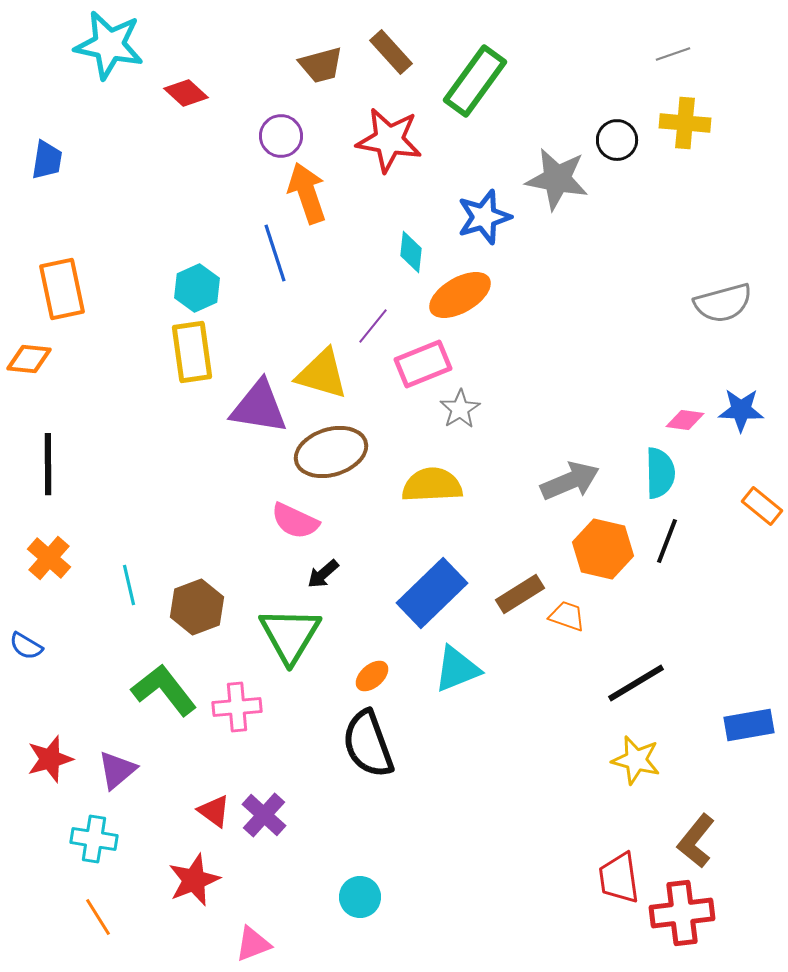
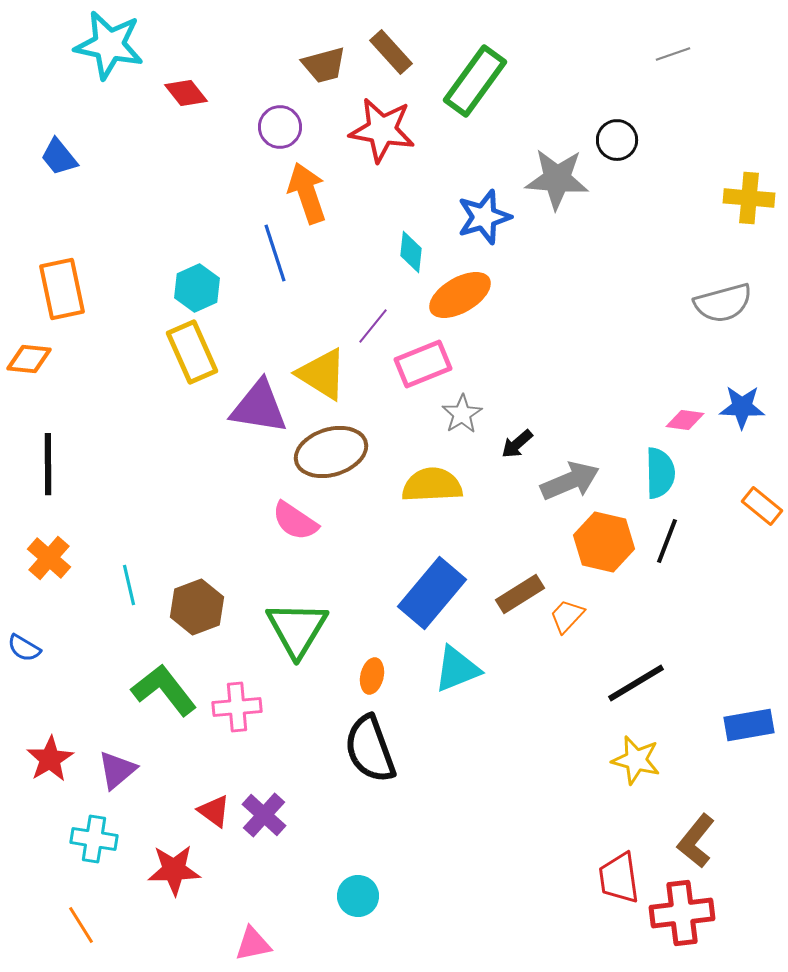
brown trapezoid at (321, 65): moved 3 px right
red diamond at (186, 93): rotated 9 degrees clockwise
yellow cross at (685, 123): moved 64 px right, 75 px down
purple circle at (281, 136): moved 1 px left, 9 px up
red star at (389, 140): moved 7 px left, 10 px up
blue trapezoid at (47, 160): moved 12 px right, 3 px up; rotated 132 degrees clockwise
gray star at (557, 179): rotated 6 degrees counterclockwise
yellow rectangle at (192, 352): rotated 16 degrees counterclockwise
yellow triangle at (322, 374): rotated 16 degrees clockwise
gray star at (460, 409): moved 2 px right, 5 px down
blue star at (741, 410): moved 1 px right, 3 px up
pink semicircle at (295, 521): rotated 9 degrees clockwise
orange hexagon at (603, 549): moved 1 px right, 7 px up
black arrow at (323, 574): moved 194 px right, 130 px up
blue rectangle at (432, 593): rotated 6 degrees counterclockwise
orange trapezoid at (567, 616): rotated 66 degrees counterclockwise
green triangle at (290, 635): moved 7 px right, 6 px up
blue semicircle at (26, 646): moved 2 px left, 2 px down
orange ellipse at (372, 676): rotated 36 degrees counterclockwise
black semicircle at (368, 744): moved 2 px right, 5 px down
red star at (50, 759): rotated 15 degrees counterclockwise
red star at (194, 880): moved 20 px left, 10 px up; rotated 20 degrees clockwise
cyan circle at (360, 897): moved 2 px left, 1 px up
orange line at (98, 917): moved 17 px left, 8 px down
pink triangle at (253, 944): rotated 9 degrees clockwise
